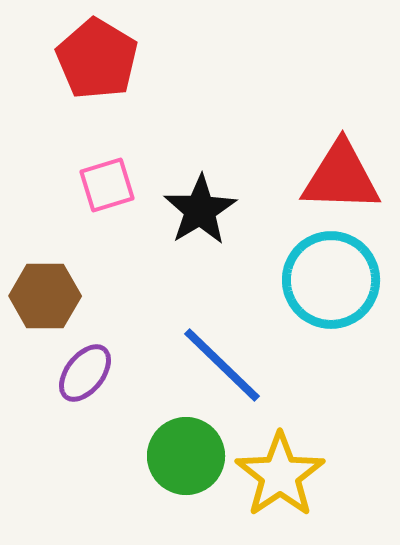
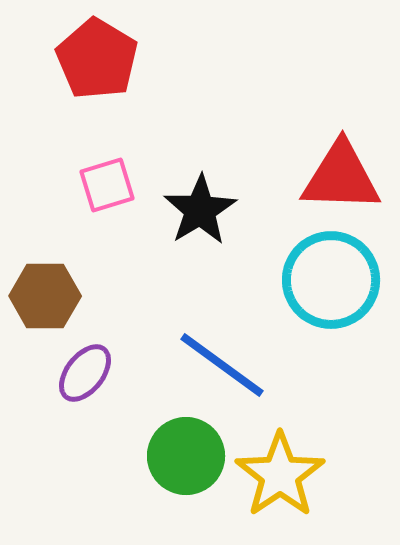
blue line: rotated 8 degrees counterclockwise
